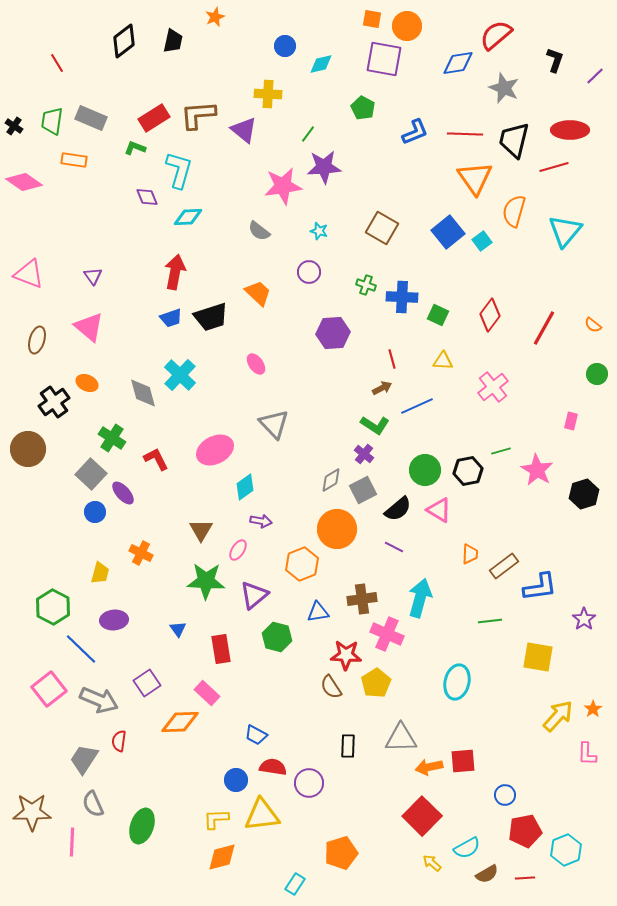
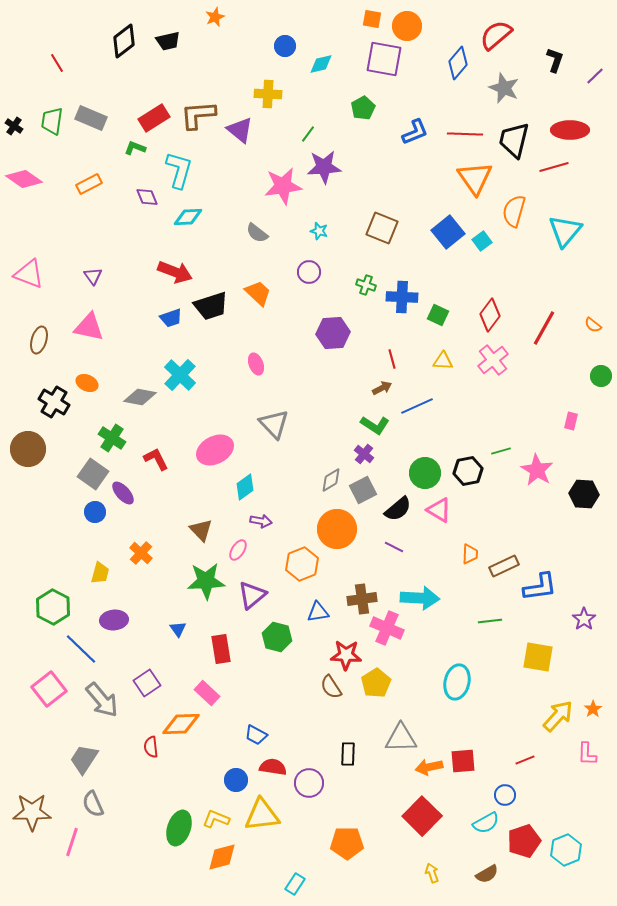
black trapezoid at (173, 41): moved 5 px left; rotated 65 degrees clockwise
blue diamond at (458, 63): rotated 40 degrees counterclockwise
green pentagon at (363, 108): rotated 15 degrees clockwise
purple triangle at (244, 130): moved 4 px left
orange rectangle at (74, 160): moved 15 px right, 24 px down; rotated 35 degrees counterclockwise
pink diamond at (24, 182): moved 3 px up
brown square at (382, 228): rotated 8 degrees counterclockwise
gray semicircle at (259, 231): moved 2 px left, 2 px down
red arrow at (175, 272): rotated 100 degrees clockwise
black trapezoid at (211, 317): moved 11 px up
pink triangle at (89, 327): rotated 28 degrees counterclockwise
brown ellipse at (37, 340): moved 2 px right
pink ellipse at (256, 364): rotated 15 degrees clockwise
green circle at (597, 374): moved 4 px right, 2 px down
pink cross at (493, 387): moved 27 px up
gray diamond at (143, 393): moved 3 px left, 4 px down; rotated 64 degrees counterclockwise
black cross at (54, 402): rotated 24 degrees counterclockwise
green circle at (425, 470): moved 3 px down
gray square at (91, 474): moved 2 px right; rotated 8 degrees counterclockwise
black hexagon at (584, 494): rotated 20 degrees clockwise
brown triangle at (201, 530): rotated 15 degrees counterclockwise
orange cross at (141, 553): rotated 15 degrees clockwise
brown rectangle at (504, 566): rotated 12 degrees clockwise
green star at (206, 581): rotated 6 degrees counterclockwise
purple triangle at (254, 595): moved 2 px left
cyan arrow at (420, 598): rotated 78 degrees clockwise
pink cross at (387, 634): moved 6 px up
gray arrow at (99, 700): moved 3 px right; rotated 27 degrees clockwise
orange diamond at (180, 722): moved 1 px right, 2 px down
red semicircle at (119, 741): moved 32 px right, 6 px down; rotated 15 degrees counterclockwise
black rectangle at (348, 746): moved 8 px down
yellow L-shape at (216, 819): rotated 24 degrees clockwise
green ellipse at (142, 826): moved 37 px right, 2 px down
red pentagon at (525, 831): moved 1 px left, 10 px down; rotated 8 degrees counterclockwise
pink line at (72, 842): rotated 16 degrees clockwise
cyan semicircle at (467, 848): moved 19 px right, 25 px up
orange pentagon at (341, 853): moved 6 px right, 10 px up; rotated 16 degrees clockwise
yellow arrow at (432, 863): moved 10 px down; rotated 30 degrees clockwise
red line at (525, 878): moved 118 px up; rotated 18 degrees counterclockwise
